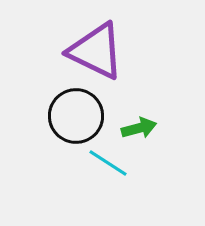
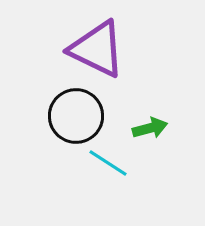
purple triangle: moved 1 px right, 2 px up
green arrow: moved 11 px right
